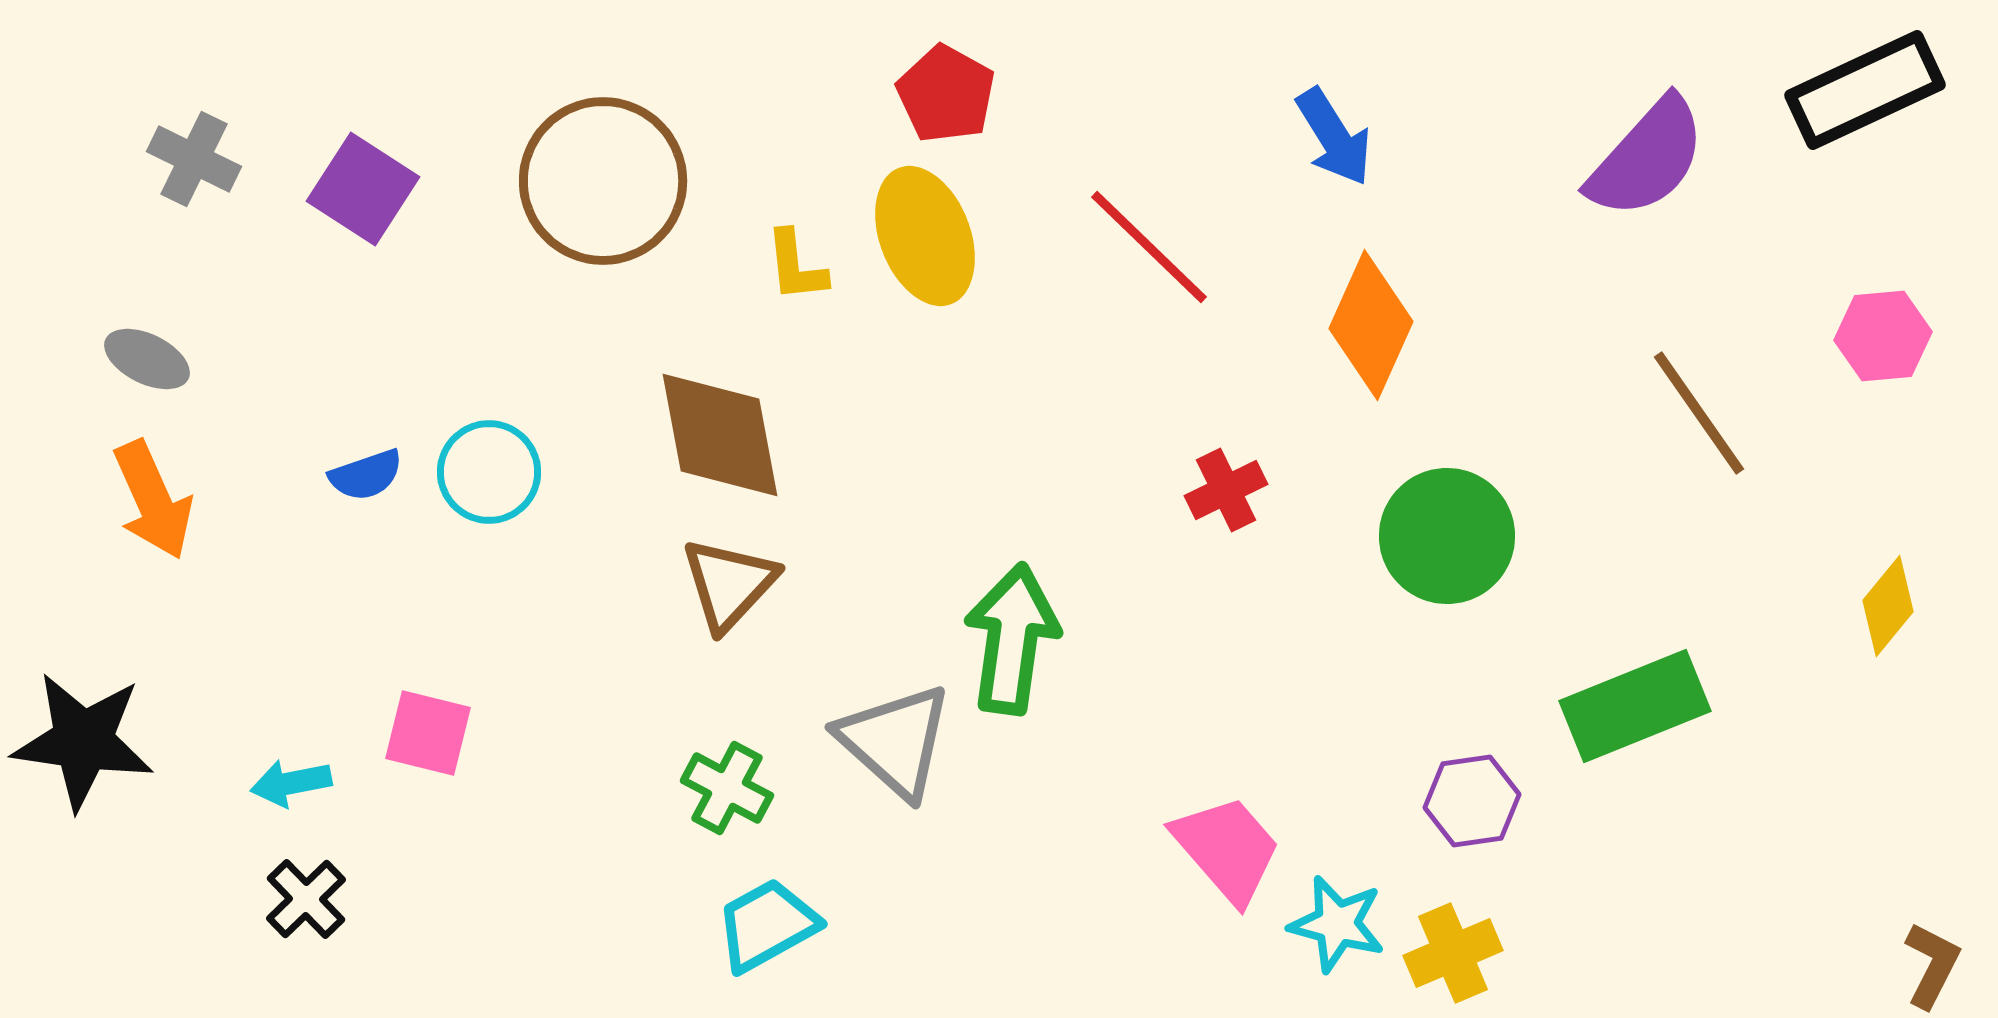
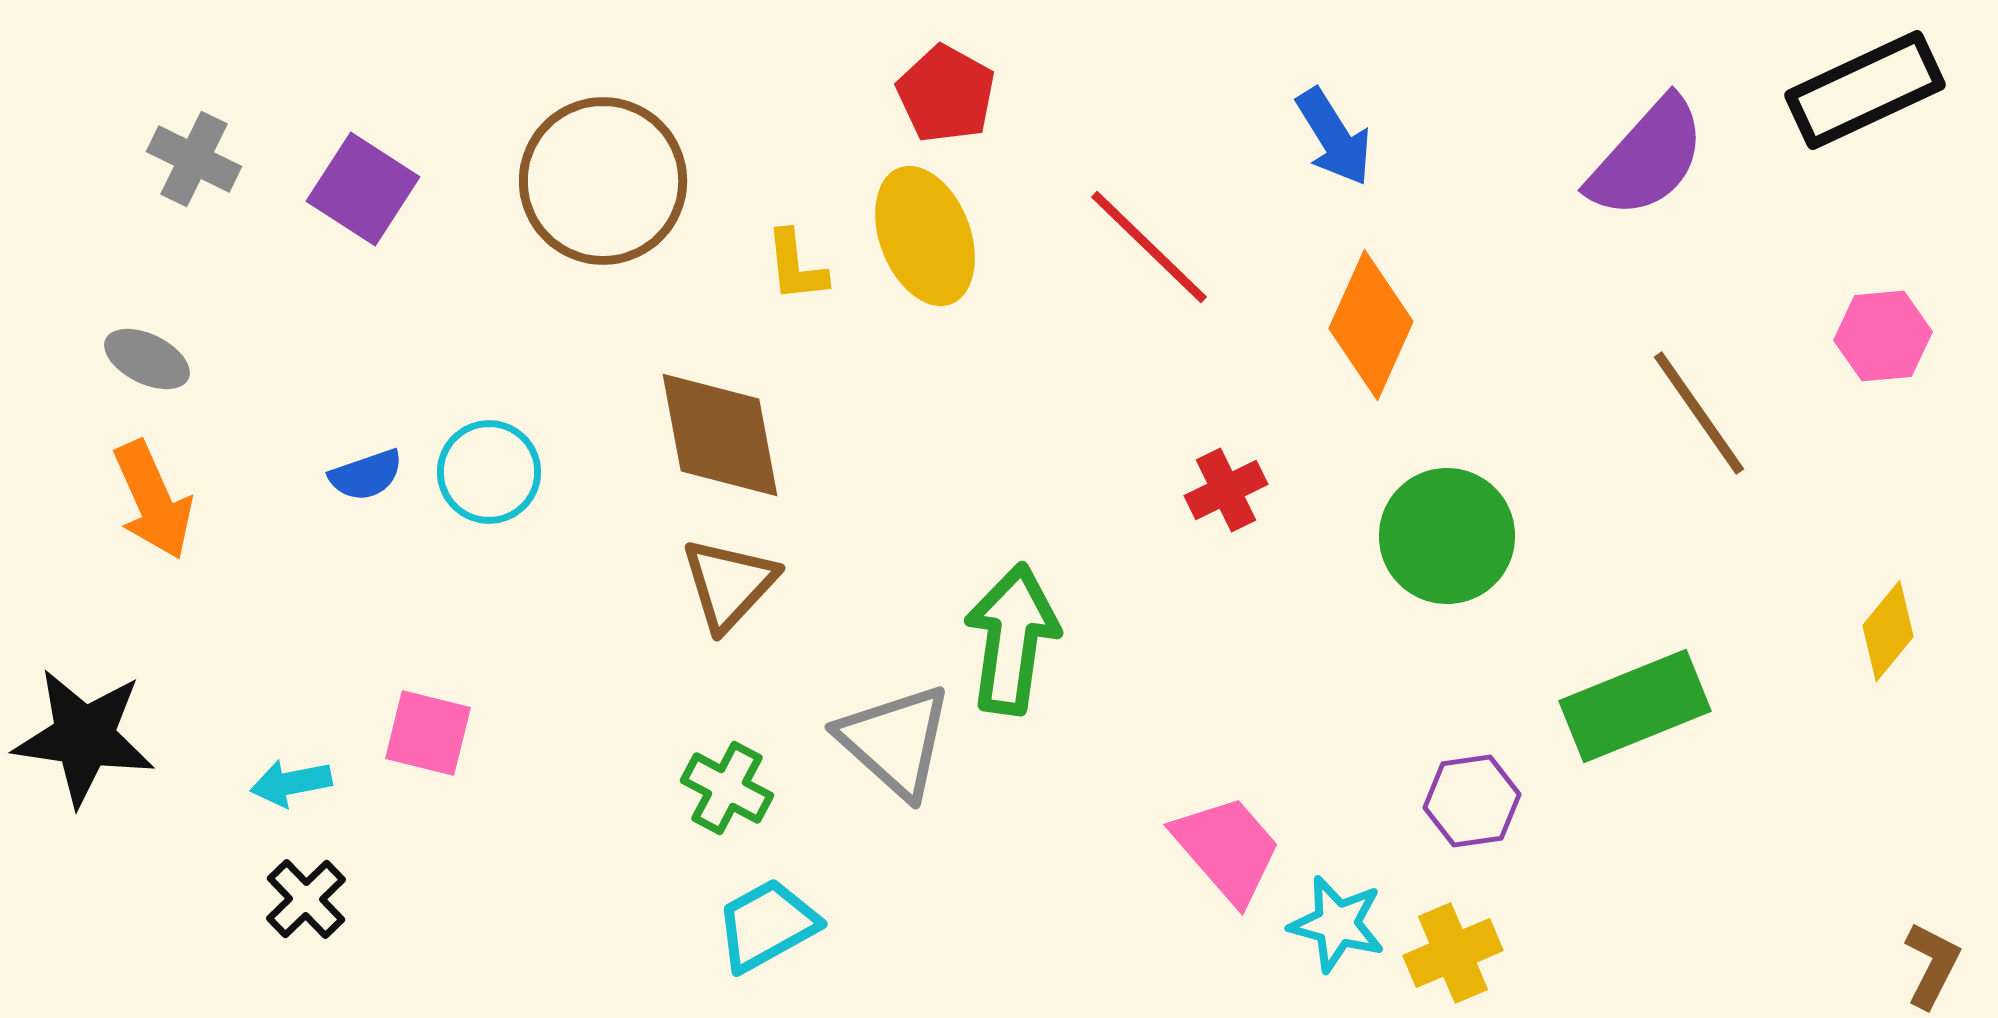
yellow diamond: moved 25 px down
black star: moved 1 px right, 4 px up
